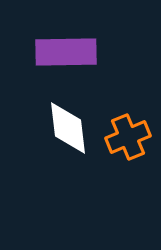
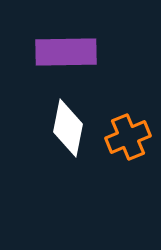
white diamond: rotated 18 degrees clockwise
